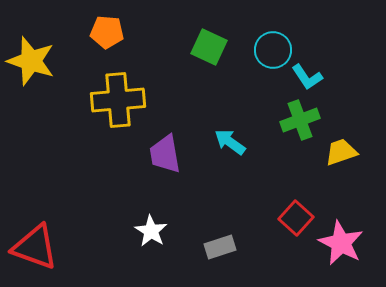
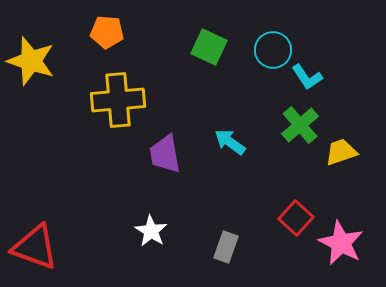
green cross: moved 5 px down; rotated 21 degrees counterclockwise
gray rectangle: moved 6 px right; rotated 52 degrees counterclockwise
